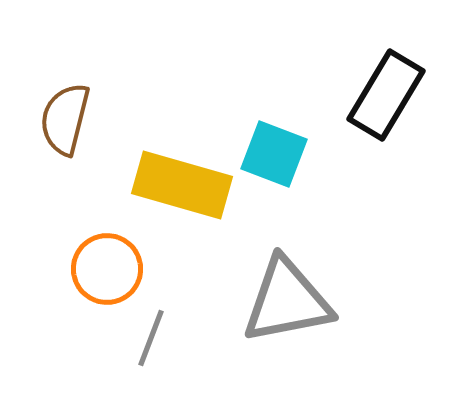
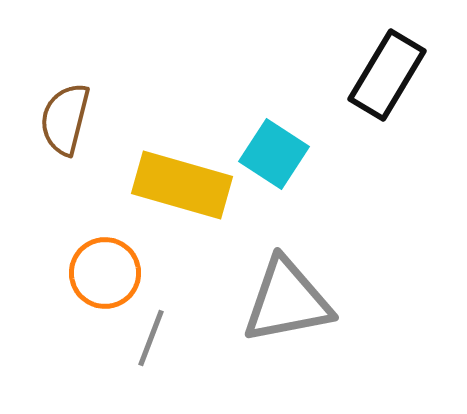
black rectangle: moved 1 px right, 20 px up
cyan square: rotated 12 degrees clockwise
orange circle: moved 2 px left, 4 px down
